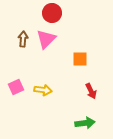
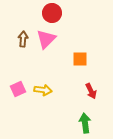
pink square: moved 2 px right, 2 px down
green arrow: rotated 90 degrees counterclockwise
